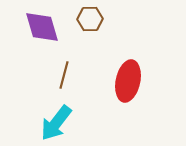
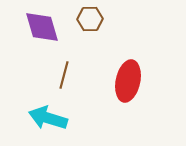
cyan arrow: moved 8 px left, 5 px up; rotated 69 degrees clockwise
